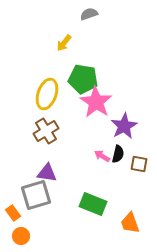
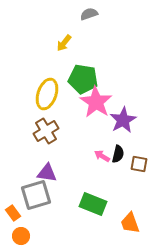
purple star: moved 1 px left, 6 px up
